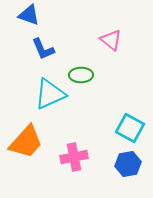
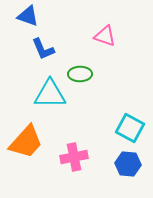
blue triangle: moved 1 px left, 1 px down
pink triangle: moved 6 px left, 4 px up; rotated 20 degrees counterclockwise
green ellipse: moved 1 px left, 1 px up
cyan triangle: rotated 24 degrees clockwise
blue hexagon: rotated 15 degrees clockwise
